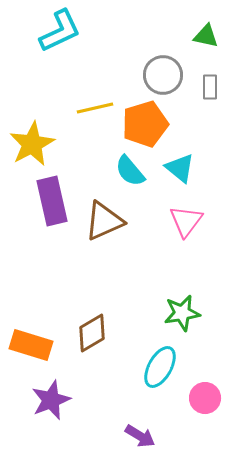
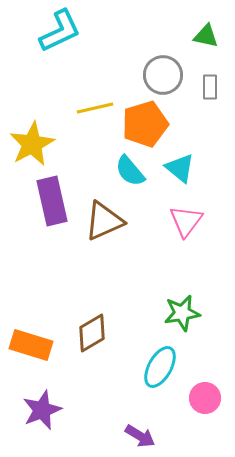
purple star: moved 9 px left, 10 px down
